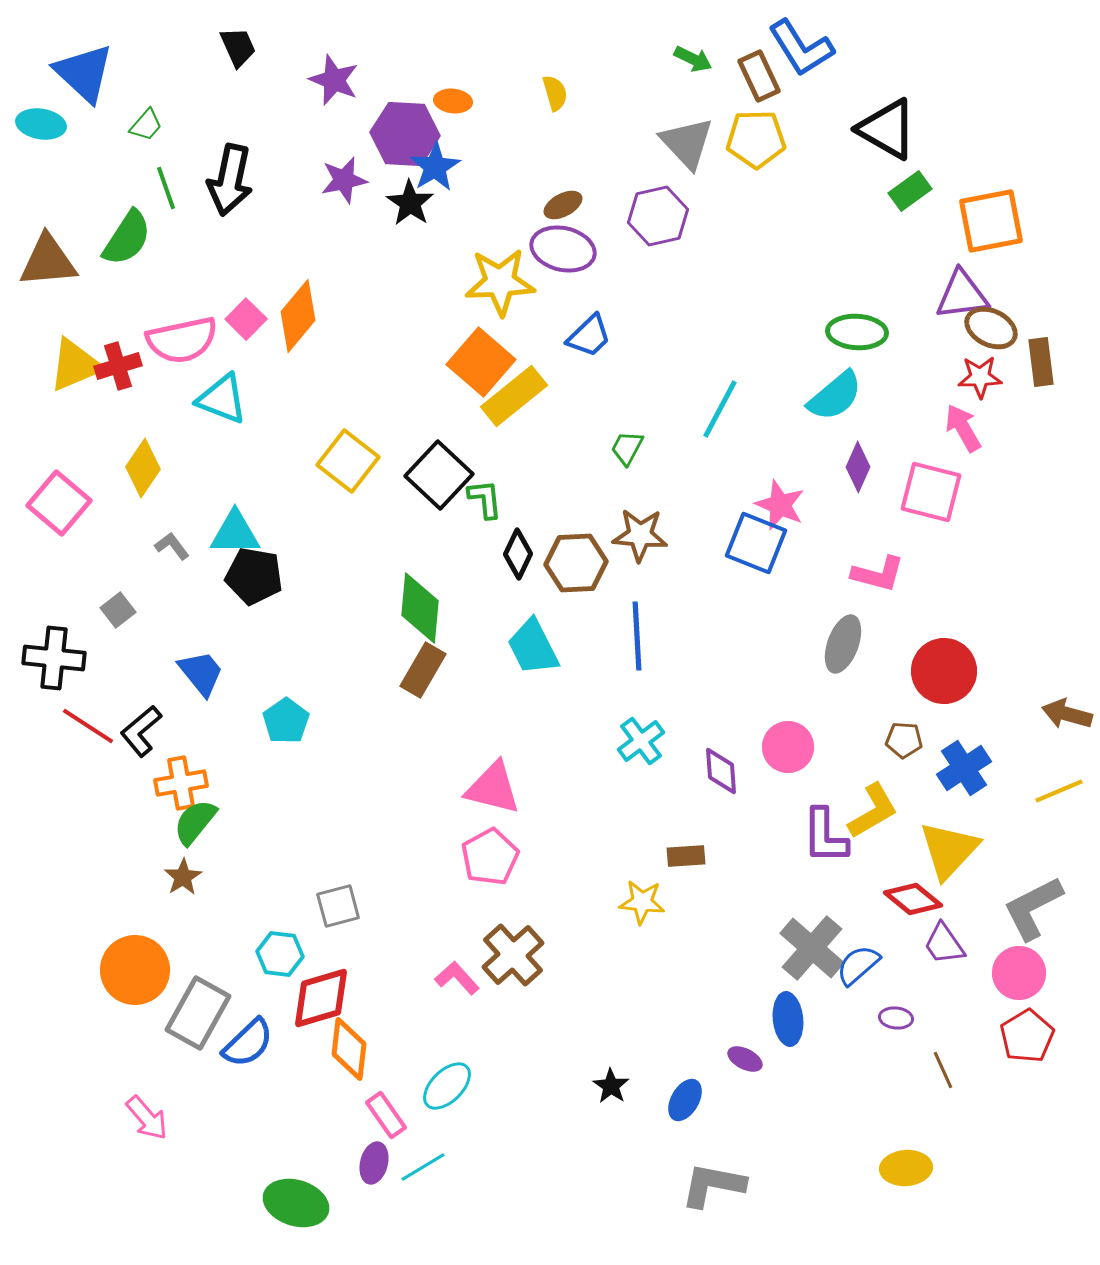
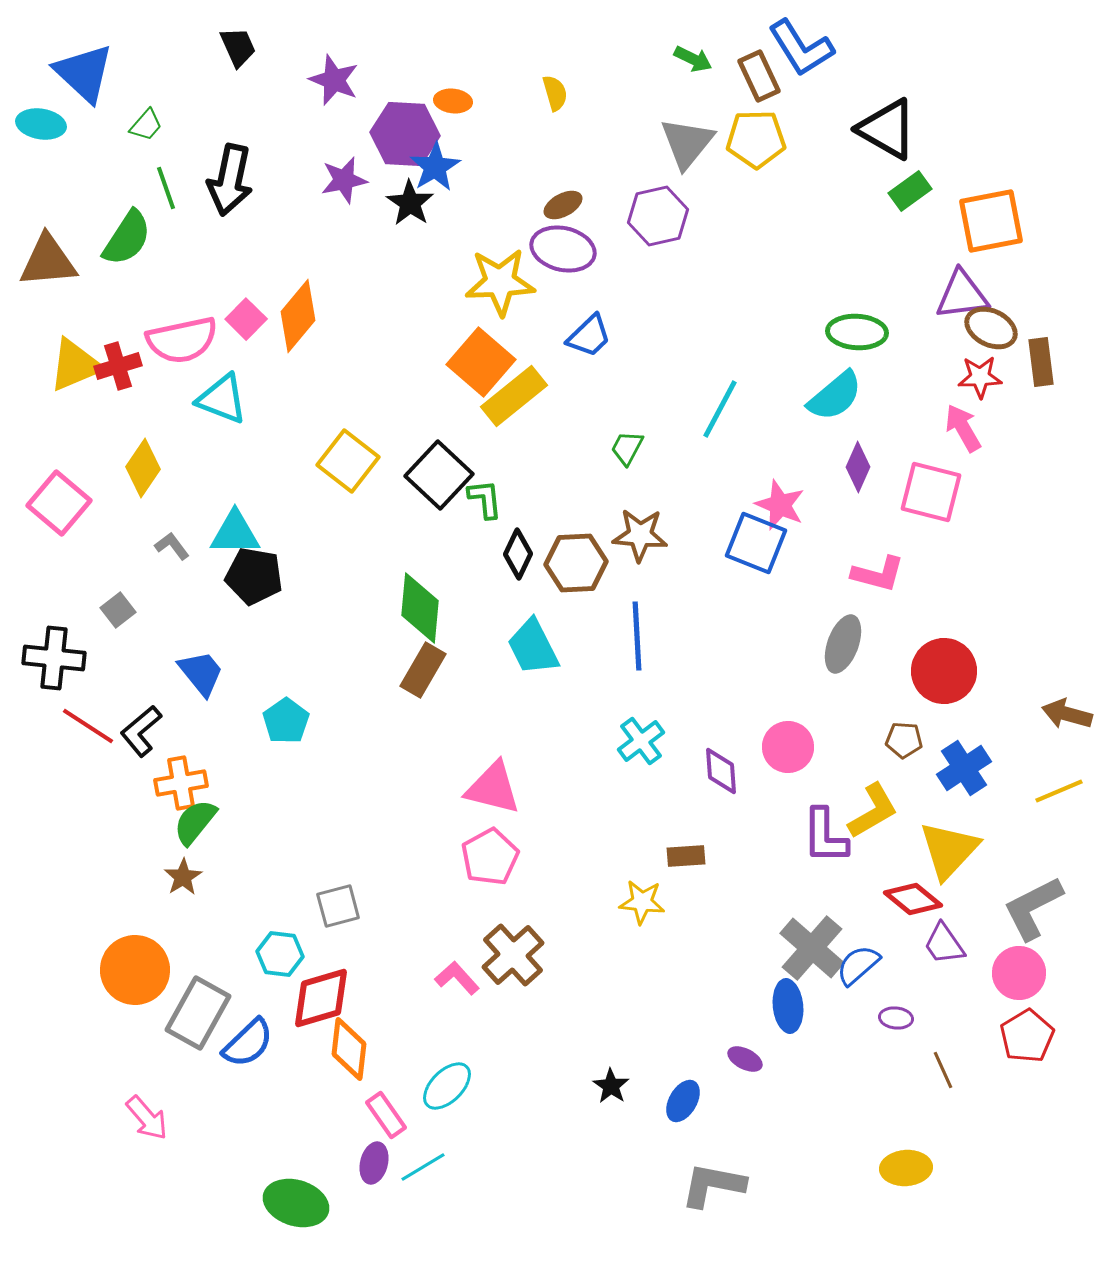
gray triangle at (687, 143): rotated 22 degrees clockwise
blue ellipse at (788, 1019): moved 13 px up
blue ellipse at (685, 1100): moved 2 px left, 1 px down
